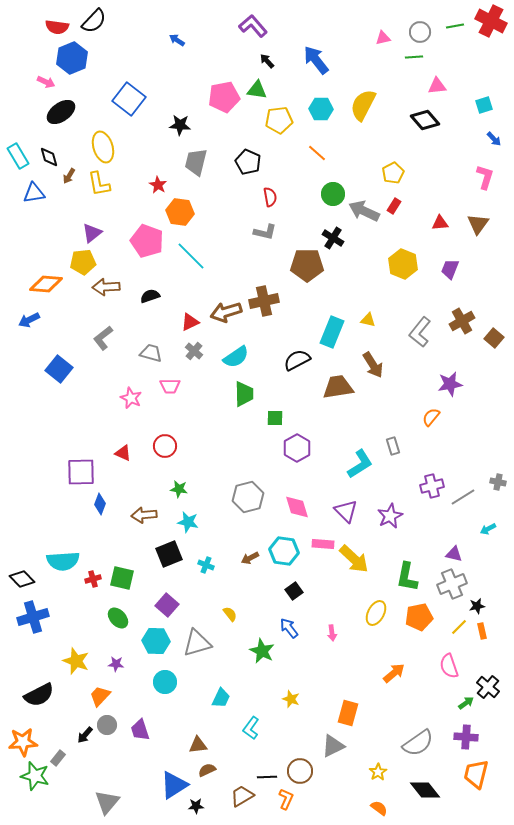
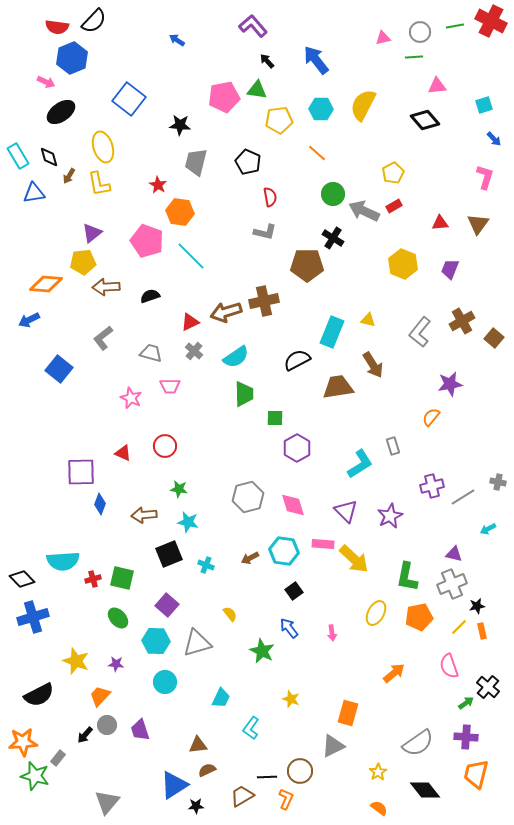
red rectangle at (394, 206): rotated 28 degrees clockwise
pink diamond at (297, 507): moved 4 px left, 2 px up
